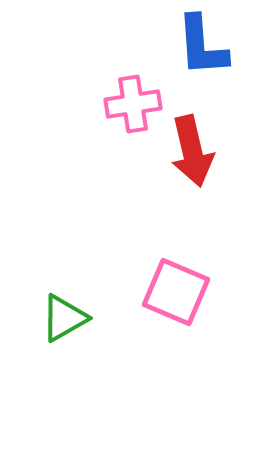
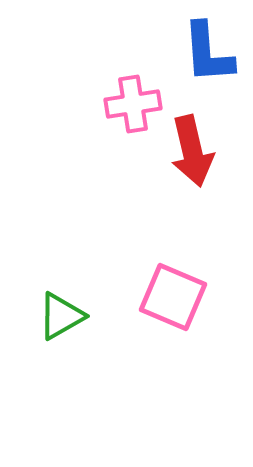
blue L-shape: moved 6 px right, 7 px down
pink square: moved 3 px left, 5 px down
green triangle: moved 3 px left, 2 px up
